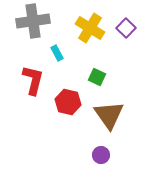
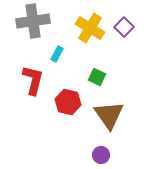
purple square: moved 2 px left, 1 px up
cyan rectangle: moved 1 px down; rotated 56 degrees clockwise
